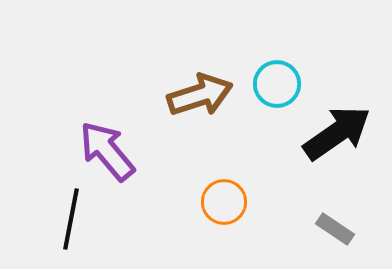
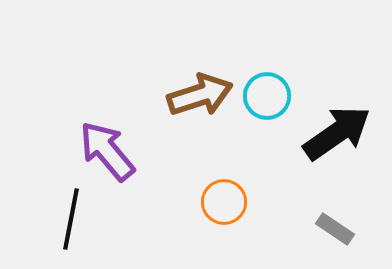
cyan circle: moved 10 px left, 12 px down
